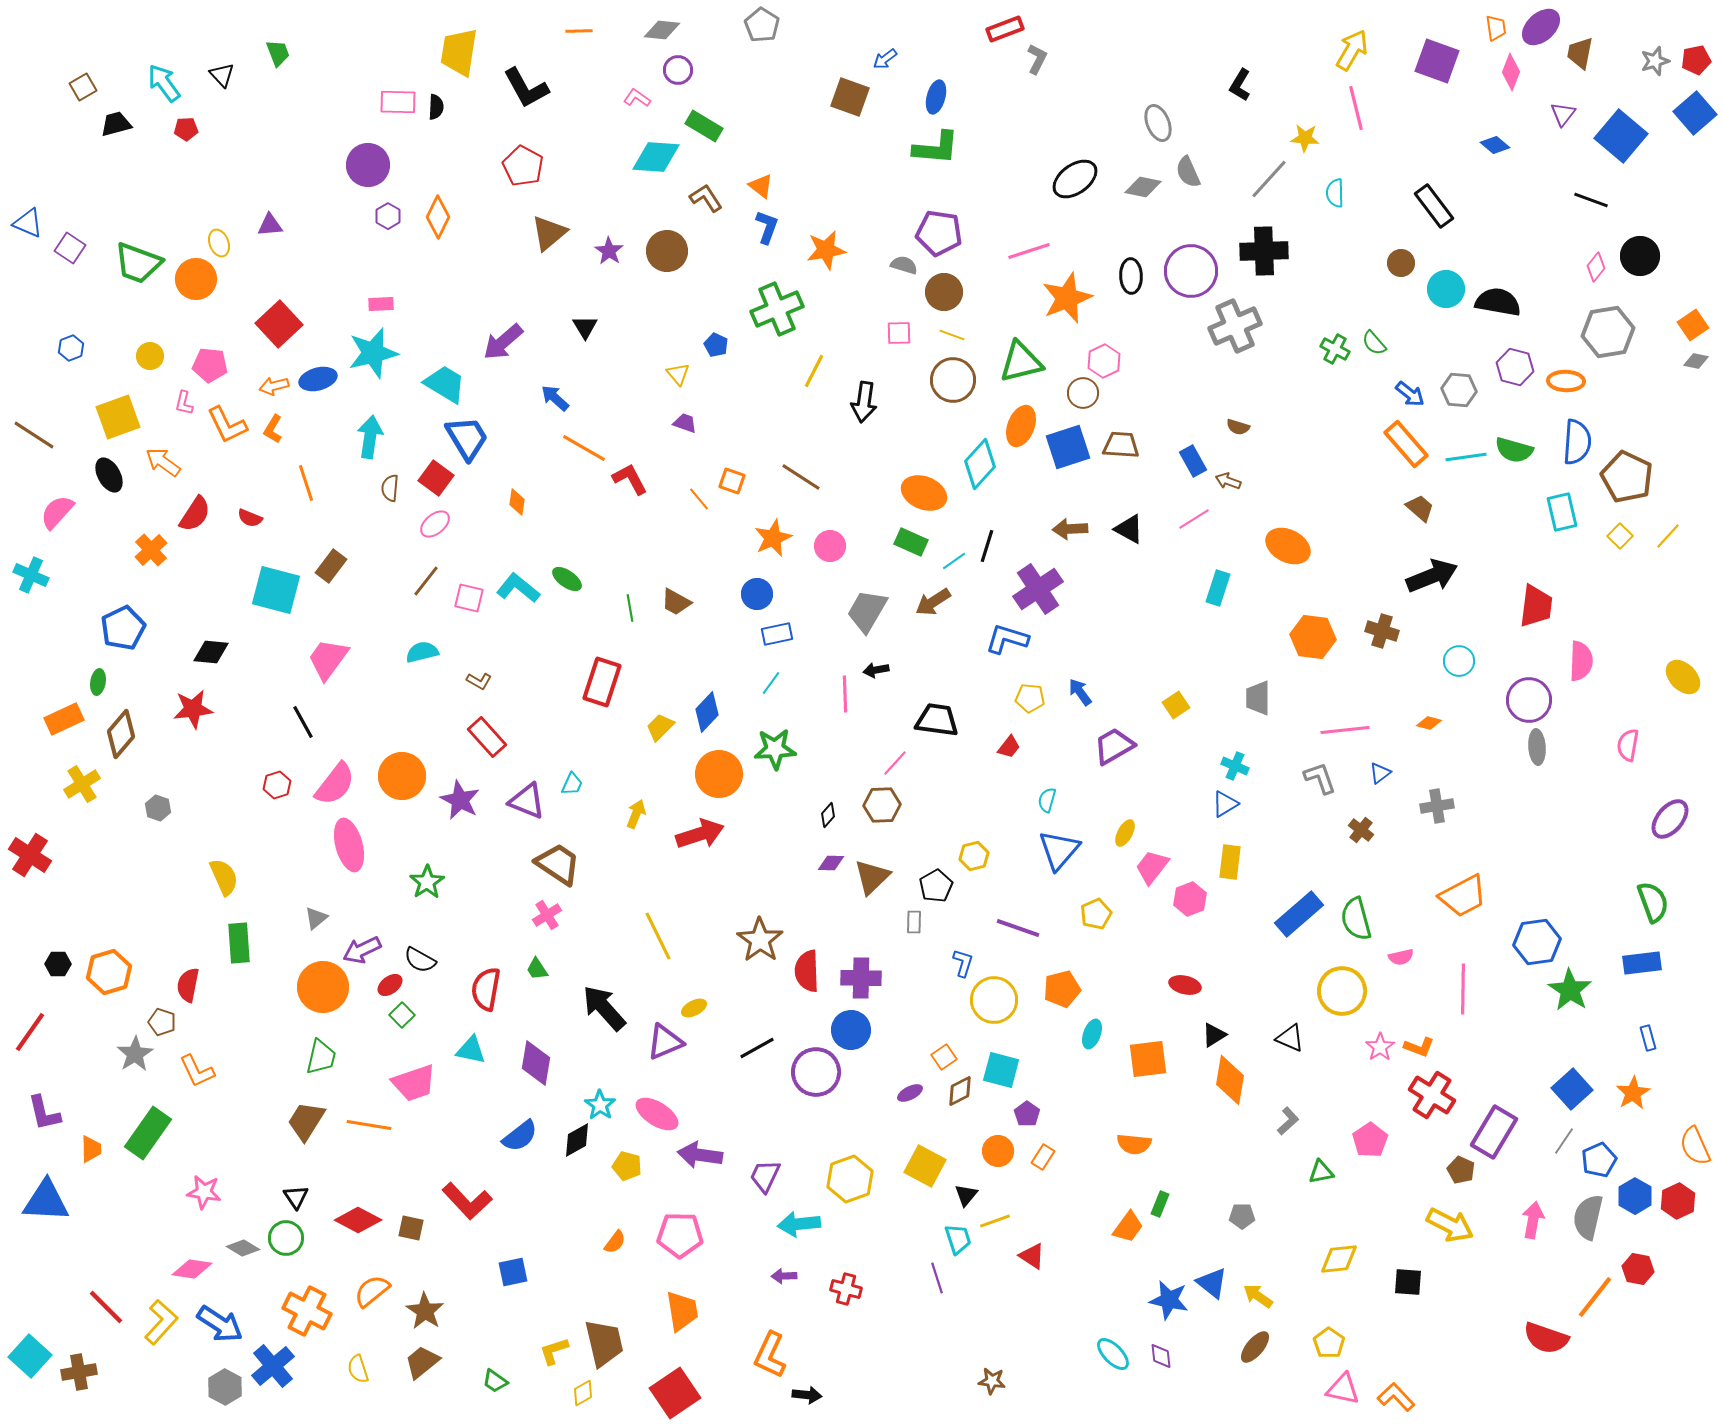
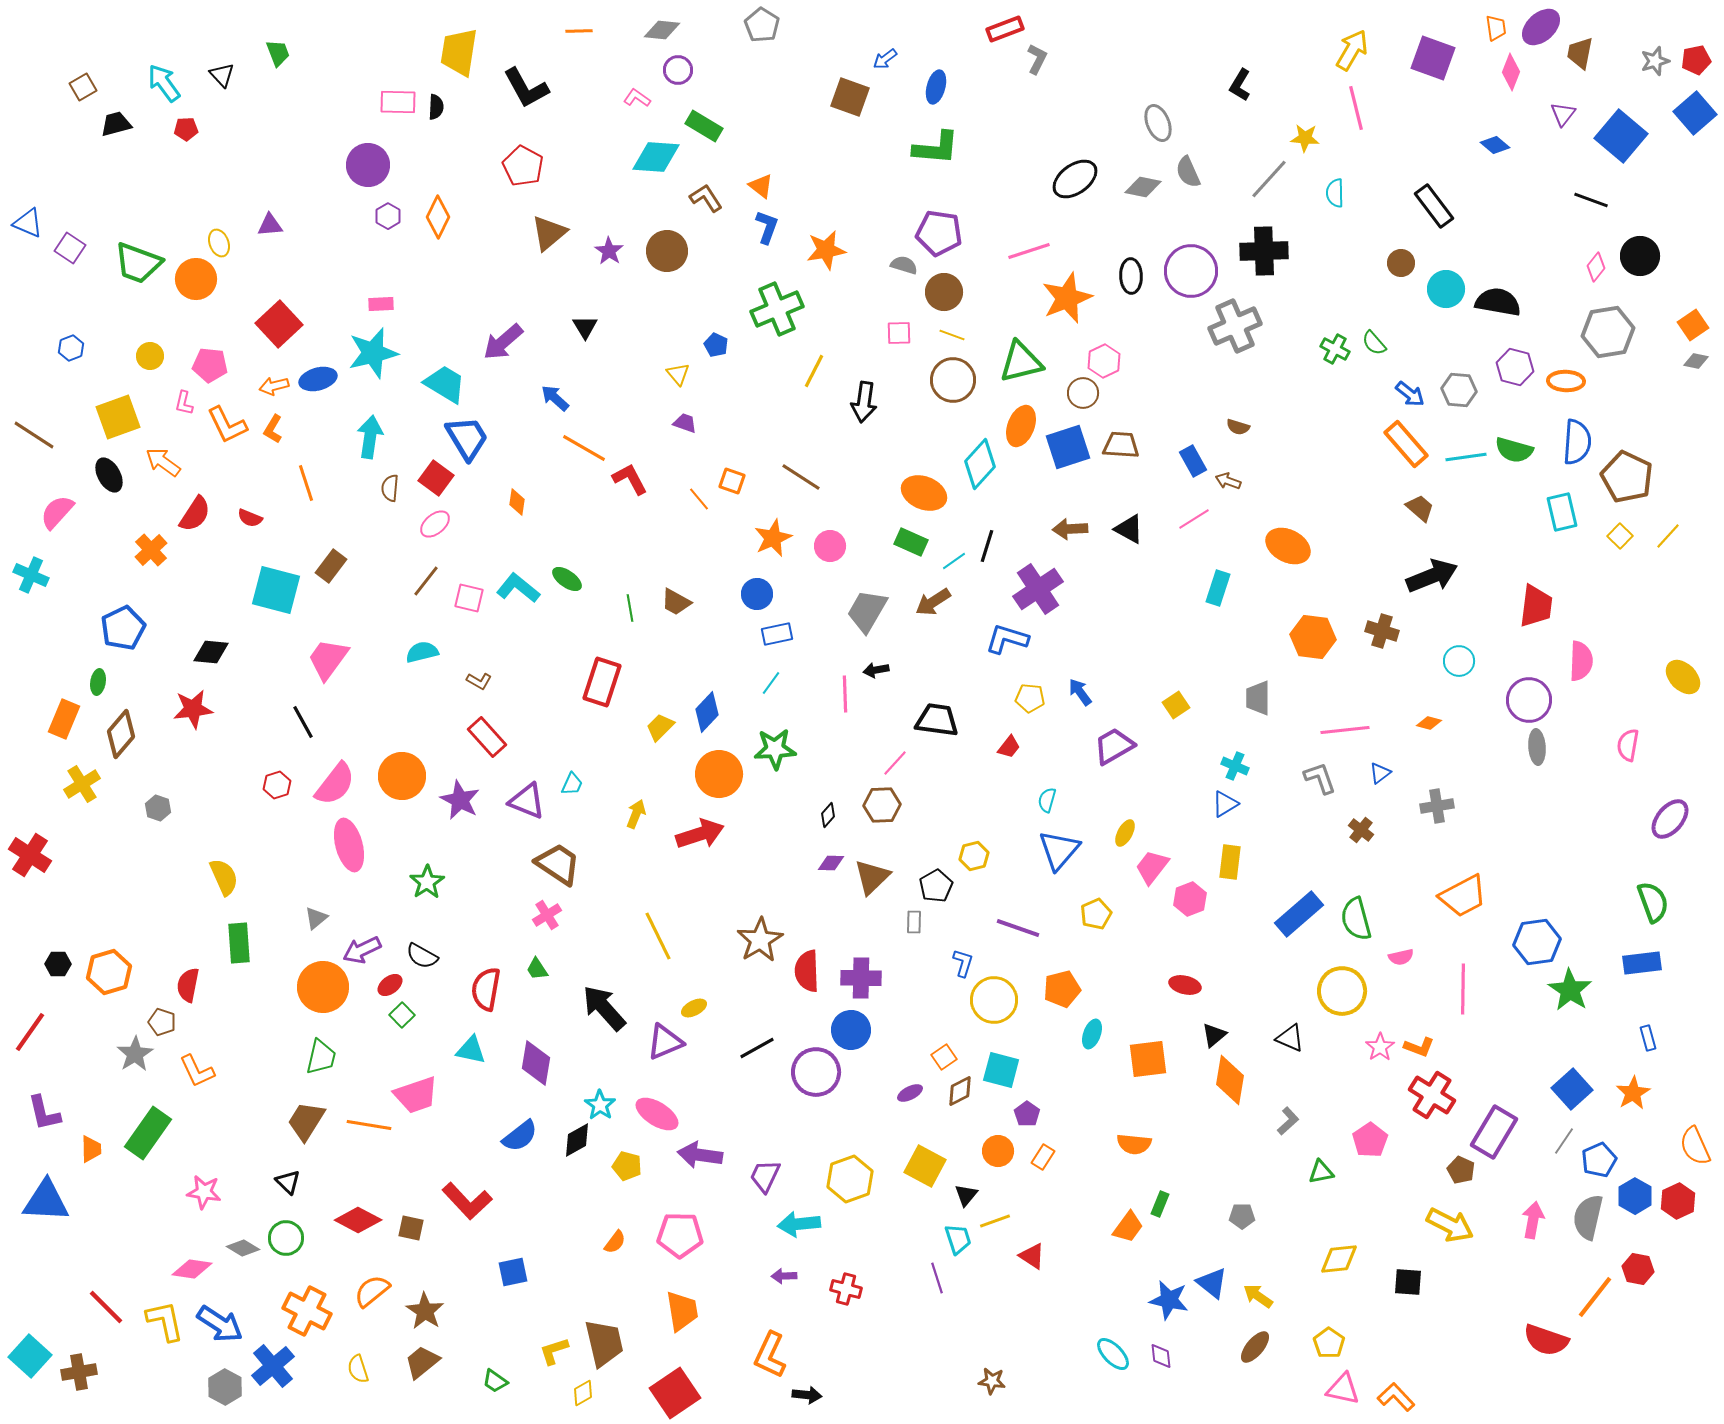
purple square at (1437, 61): moved 4 px left, 3 px up
blue ellipse at (936, 97): moved 10 px up
orange rectangle at (64, 719): rotated 42 degrees counterclockwise
brown star at (760, 940): rotated 6 degrees clockwise
black semicircle at (420, 960): moved 2 px right, 4 px up
black triangle at (1214, 1035): rotated 8 degrees counterclockwise
pink trapezoid at (414, 1083): moved 2 px right, 12 px down
black triangle at (296, 1197): moved 8 px left, 15 px up; rotated 12 degrees counterclockwise
yellow L-shape at (161, 1322): moved 4 px right, 1 px up; rotated 54 degrees counterclockwise
red semicircle at (1546, 1338): moved 2 px down
